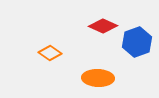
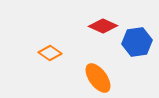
blue hexagon: rotated 12 degrees clockwise
orange ellipse: rotated 52 degrees clockwise
